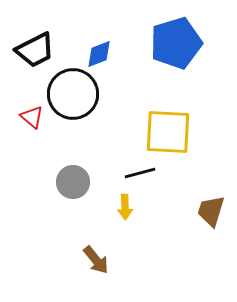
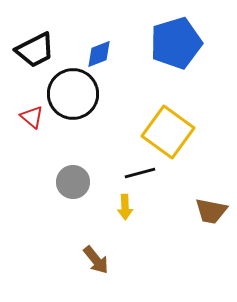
yellow square: rotated 33 degrees clockwise
brown trapezoid: rotated 96 degrees counterclockwise
